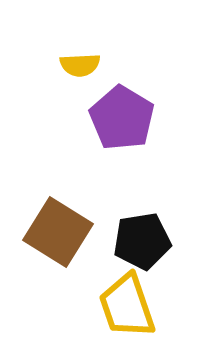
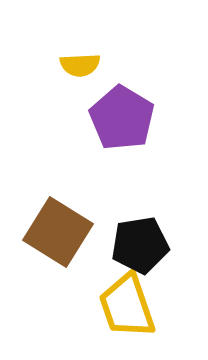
black pentagon: moved 2 px left, 4 px down
